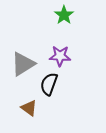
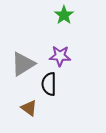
black semicircle: rotated 20 degrees counterclockwise
